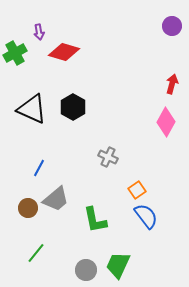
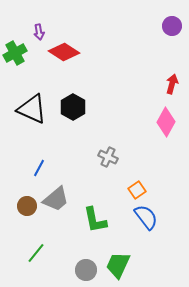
red diamond: rotated 16 degrees clockwise
brown circle: moved 1 px left, 2 px up
blue semicircle: moved 1 px down
